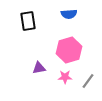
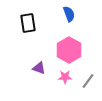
blue semicircle: rotated 105 degrees counterclockwise
black rectangle: moved 2 px down
pink hexagon: rotated 15 degrees counterclockwise
purple triangle: rotated 32 degrees clockwise
